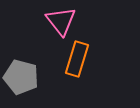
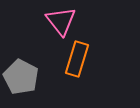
gray pentagon: rotated 12 degrees clockwise
